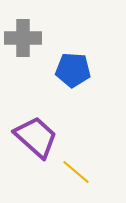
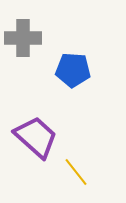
yellow line: rotated 12 degrees clockwise
